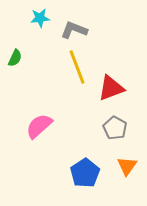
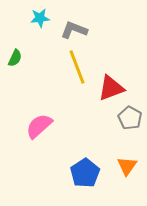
gray pentagon: moved 15 px right, 10 px up
